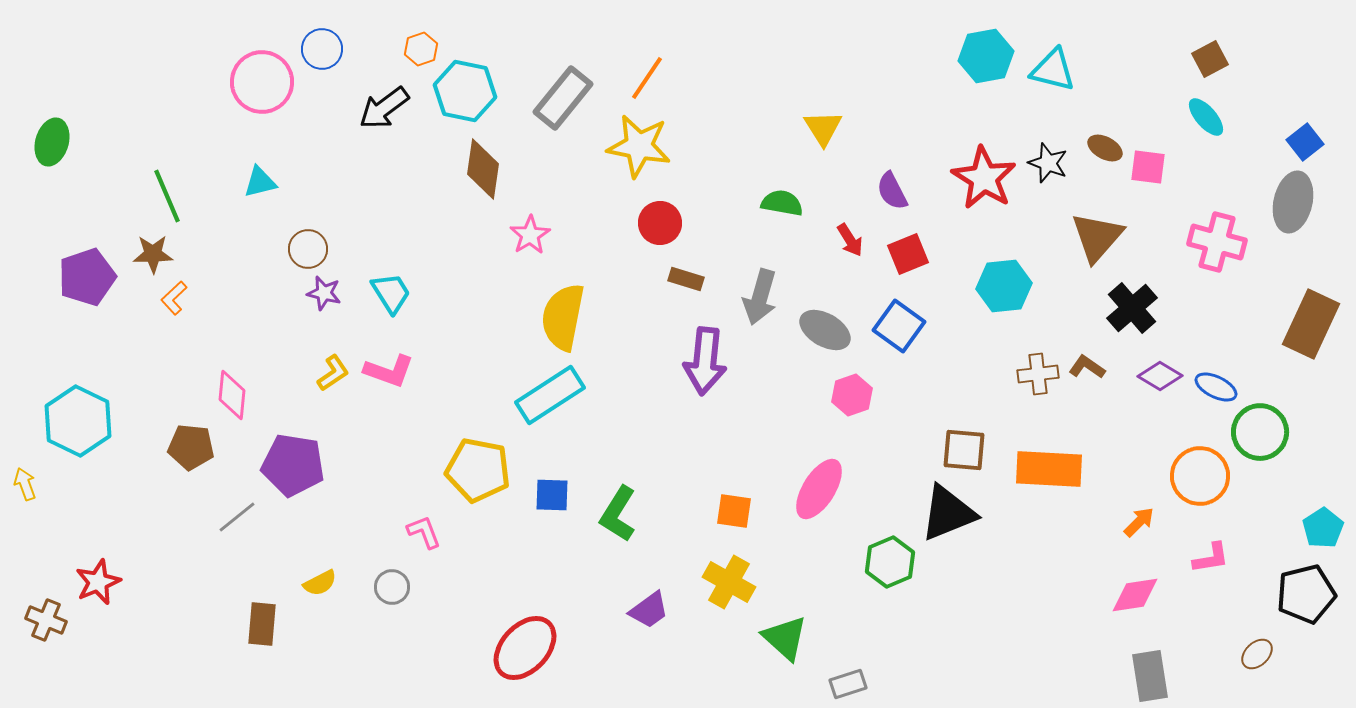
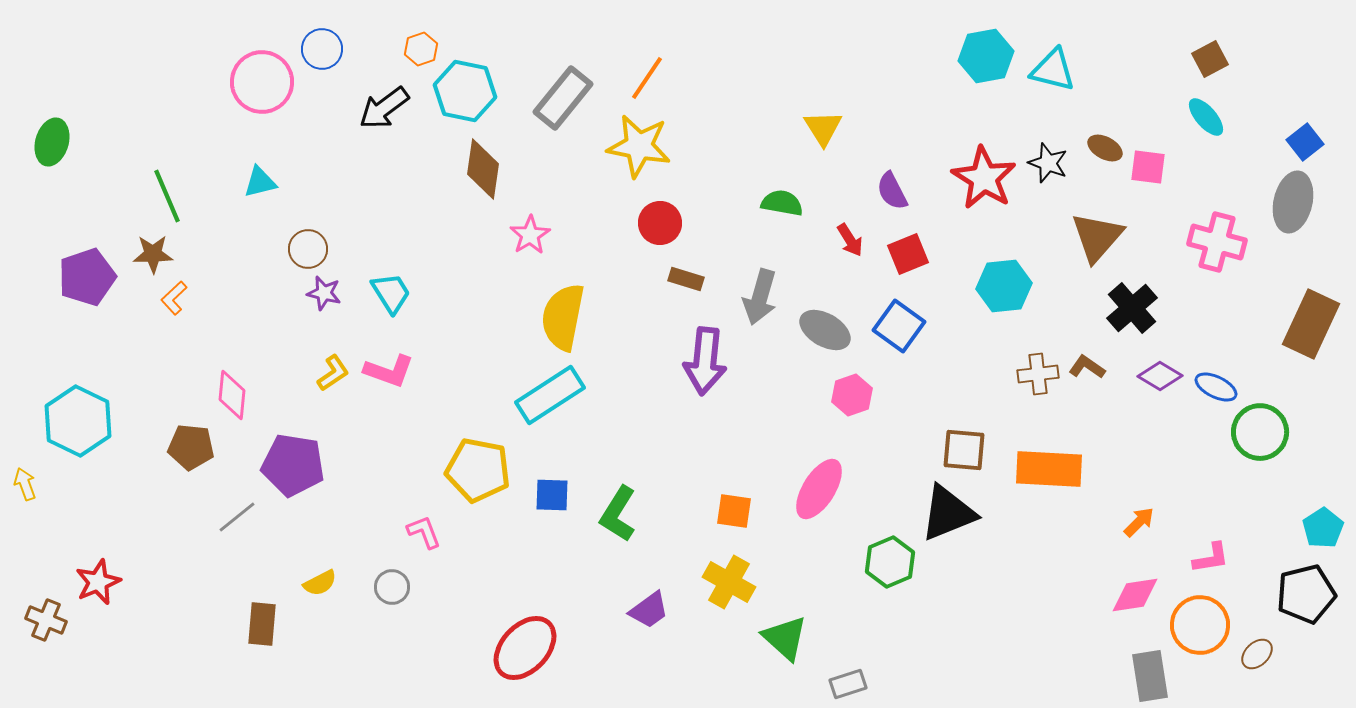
orange circle at (1200, 476): moved 149 px down
